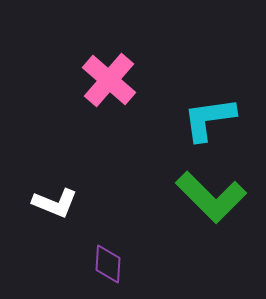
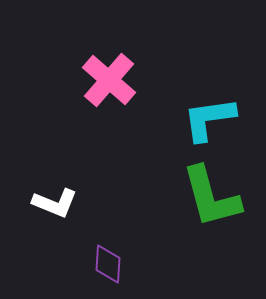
green L-shape: rotated 30 degrees clockwise
